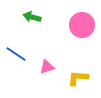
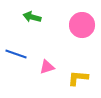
blue line: rotated 15 degrees counterclockwise
